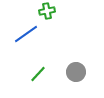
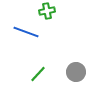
blue line: moved 2 px up; rotated 55 degrees clockwise
